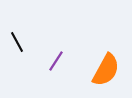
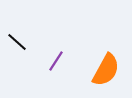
black line: rotated 20 degrees counterclockwise
